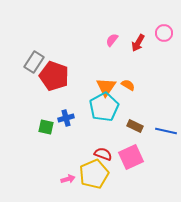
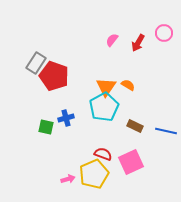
gray rectangle: moved 2 px right, 1 px down
pink square: moved 5 px down
